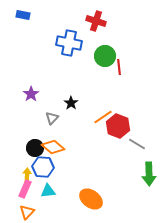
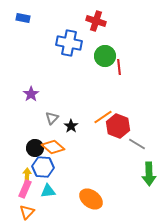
blue rectangle: moved 3 px down
black star: moved 23 px down
